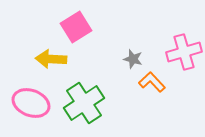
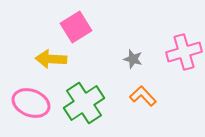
orange L-shape: moved 9 px left, 14 px down
